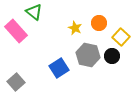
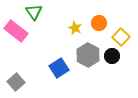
green triangle: rotated 18 degrees clockwise
pink rectangle: rotated 10 degrees counterclockwise
gray hexagon: rotated 15 degrees clockwise
